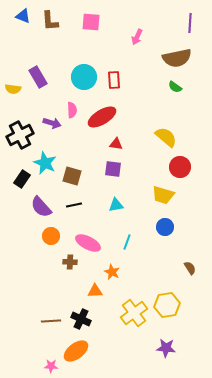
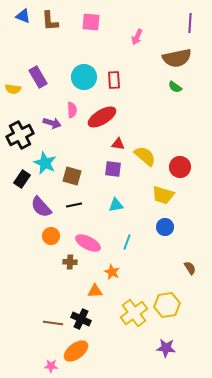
yellow semicircle at (166, 137): moved 21 px left, 19 px down
red triangle at (116, 144): moved 2 px right
brown line at (51, 321): moved 2 px right, 2 px down; rotated 12 degrees clockwise
